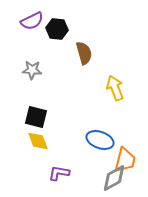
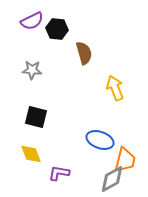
yellow diamond: moved 7 px left, 13 px down
gray diamond: moved 2 px left, 1 px down
